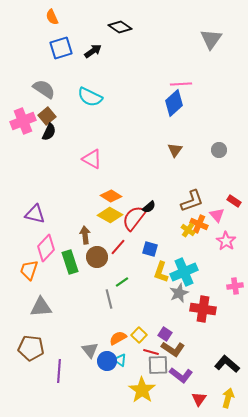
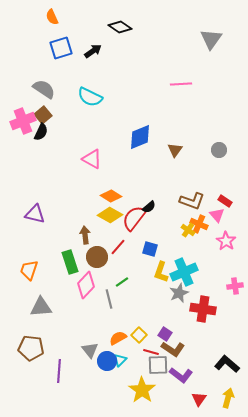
blue diamond at (174, 103): moved 34 px left, 34 px down; rotated 20 degrees clockwise
brown square at (47, 116): moved 4 px left, 1 px up
black semicircle at (49, 132): moved 8 px left
brown L-shape at (192, 201): rotated 40 degrees clockwise
red rectangle at (234, 201): moved 9 px left
pink diamond at (46, 248): moved 40 px right, 37 px down
cyan triangle at (120, 360): rotated 40 degrees clockwise
